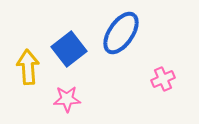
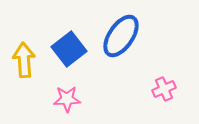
blue ellipse: moved 3 px down
yellow arrow: moved 4 px left, 7 px up
pink cross: moved 1 px right, 10 px down
